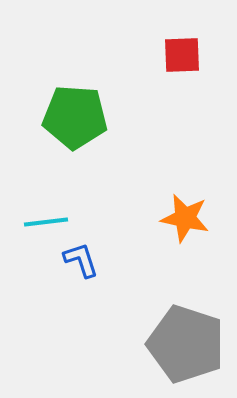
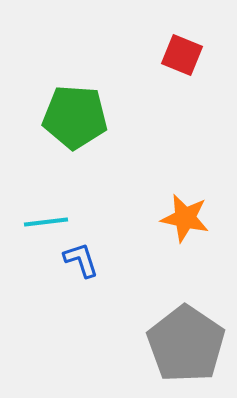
red square: rotated 24 degrees clockwise
gray pentagon: rotated 16 degrees clockwise
